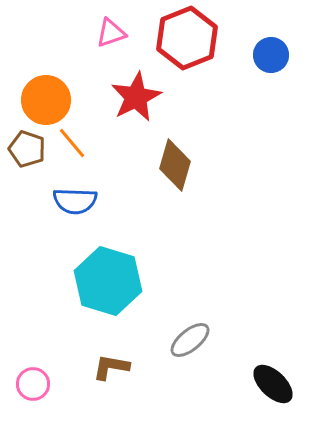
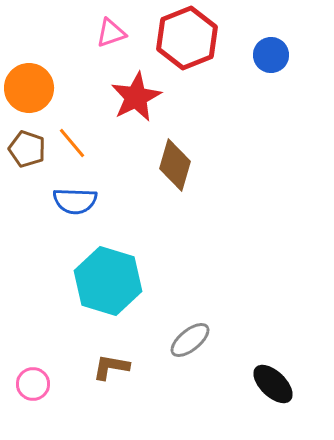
orange circle: moved 17 px left, 12 px up
